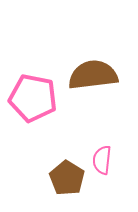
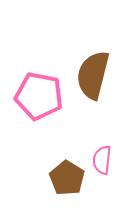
brown semicircle: rotated 69 degrees counterclockwise
pink pentagon: moved 6 px right, 2 px up
